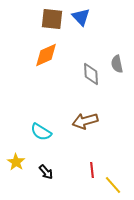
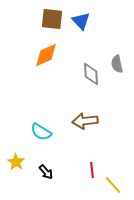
blue triangle: moved 4 px down
brown arrow: rotated 10 degrees clockwise
